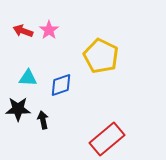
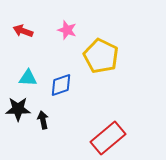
pink star: moved 18 px right; rotated 18 degrees counterclockwise
red rectangle: moved 1 px right, 1 px up
